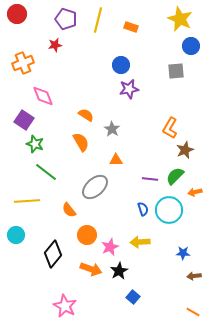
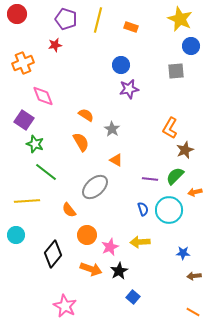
orange triangle at (116, 160): rotated 32 degrees clockwise
